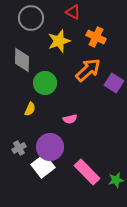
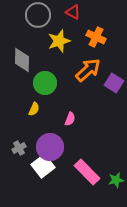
gray circle: moved 7 px right, 3 px up
yellow semicircle: moved 4 px right
pink semicircle: rotated 56 degrees counterclockwise
